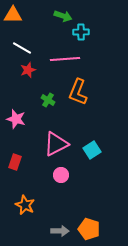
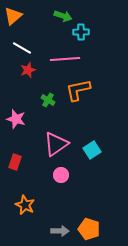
orange triangle: moved 1 px down; rotated 42 degrees counterclockwise
orange L-shape: moved 2 px up; rotated 56 degrees clockwise
pink triangle: rotated 8 degrees counterclockwise
